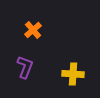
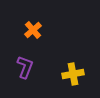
yellow cross: rotated 15 degrees counterclockwise
